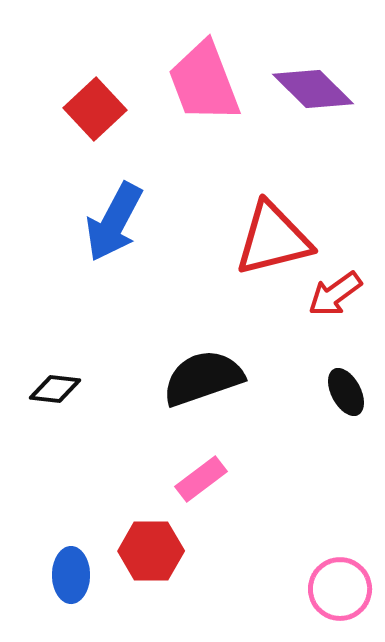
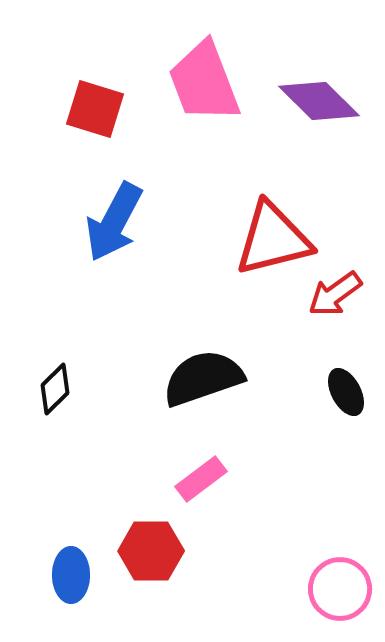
purple diamond: moved 6 px right, 12 px down
red square: rotated 30 degrees counterclockwise
black diamond: rotated 51 degrees counterclockwise
